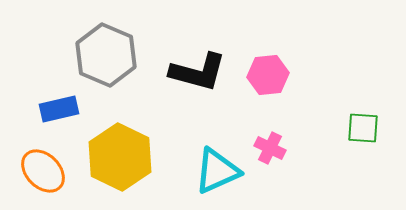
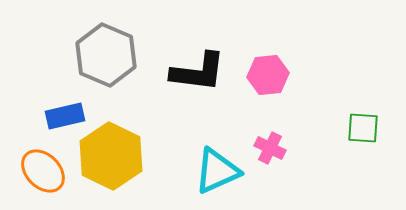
black L-shape: rotated 8 degrees counterclockwise
blue rectangle: moved 6 px right, 7 px down
yellow hexagon: moved 9 px left, 1 px up
